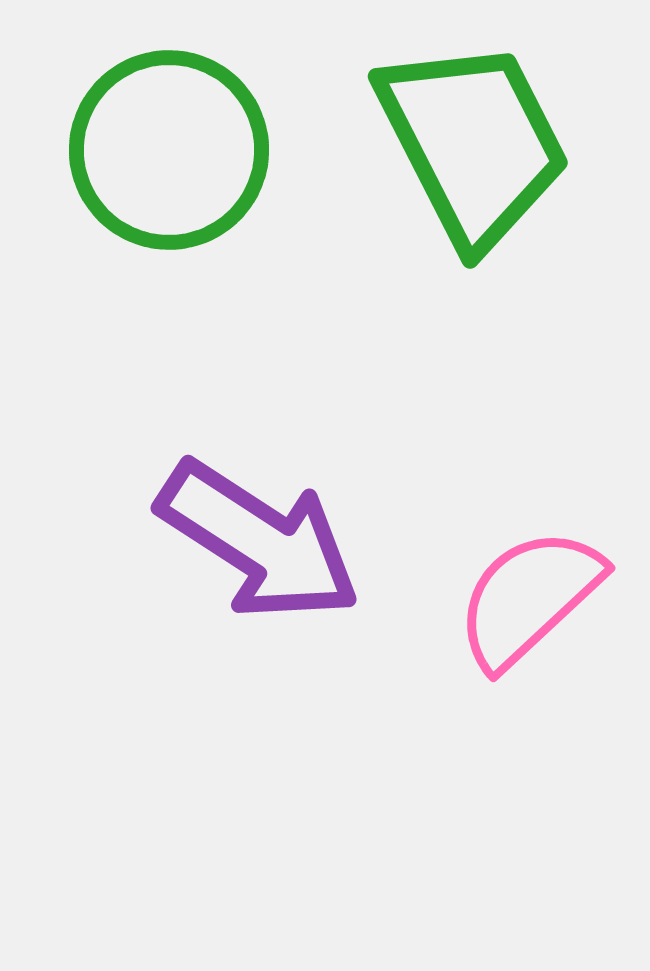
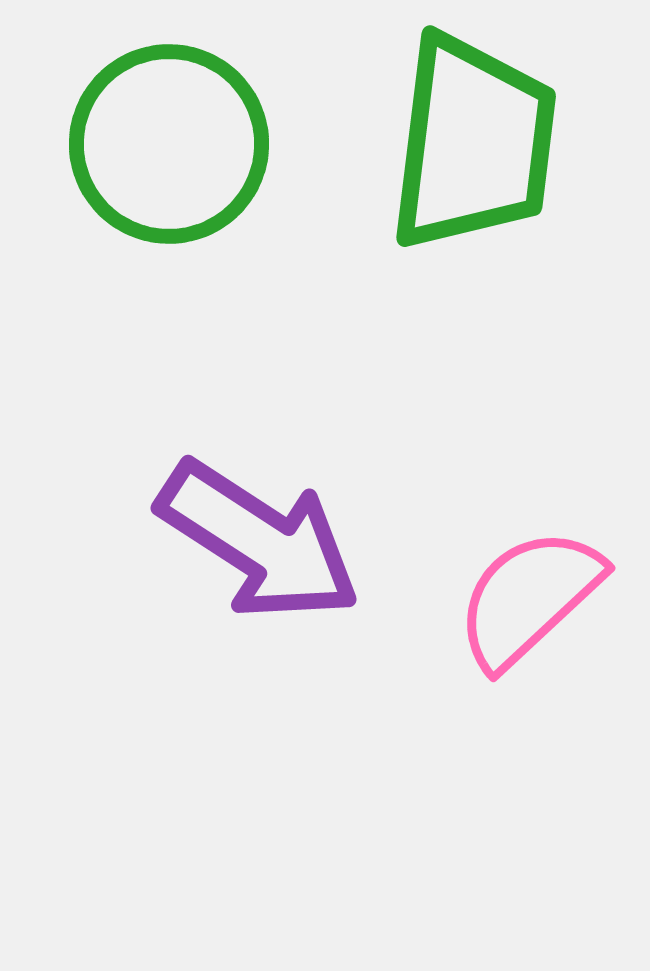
green trapezoid: rotated 34 degrees clockwise
green circle: moved 6 px up
